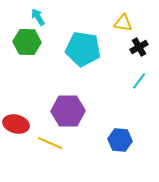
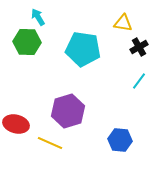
purple hexagon: rotated 16 degrees counterclockwise
